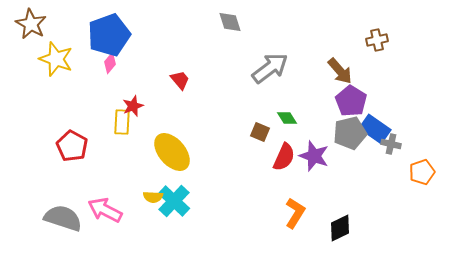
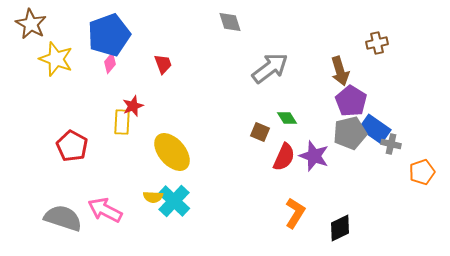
brown cross: moved 3 px down
brown arrow: rotated 24 degrees clockwise
red trapezoid: moved 17 px left, 16 px up; rotated 20 degrees clockwise
